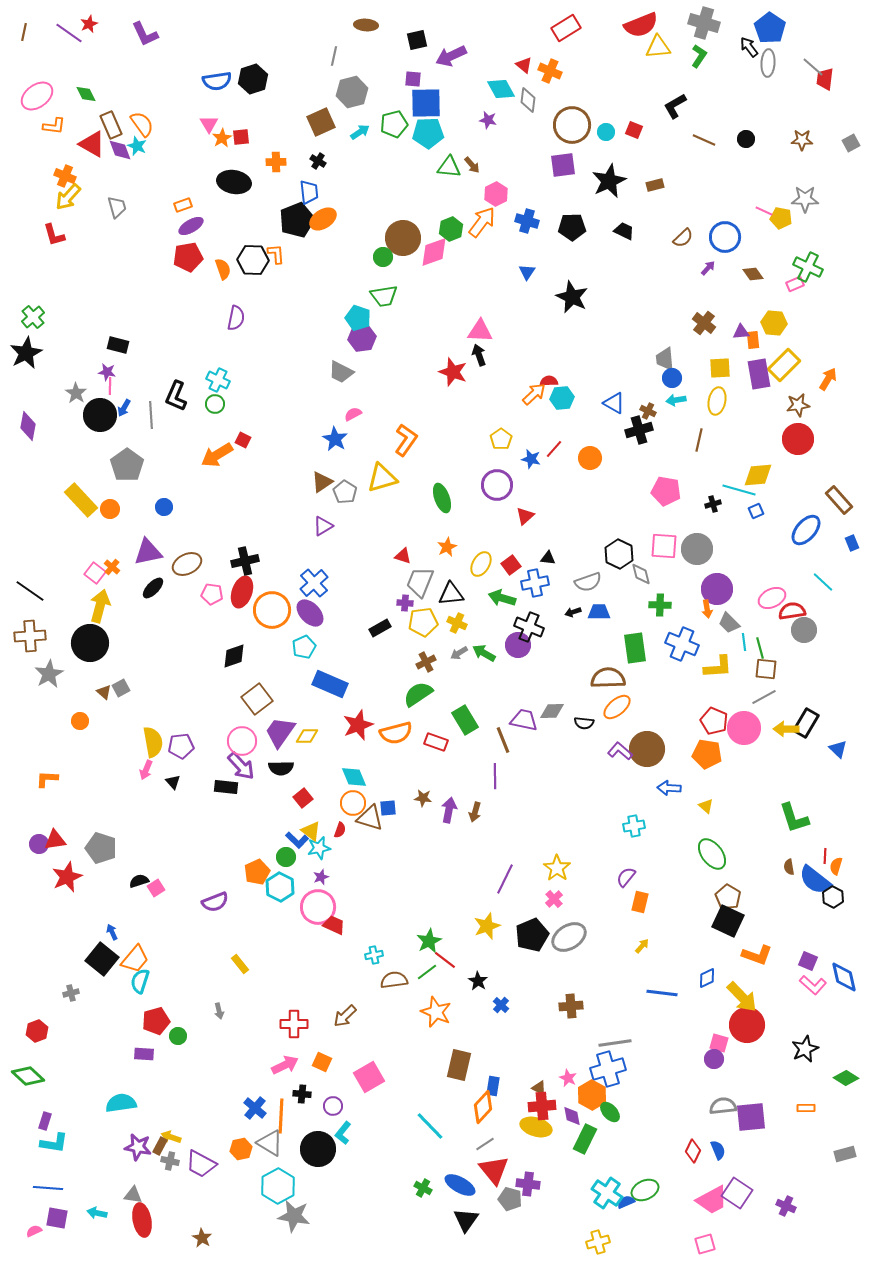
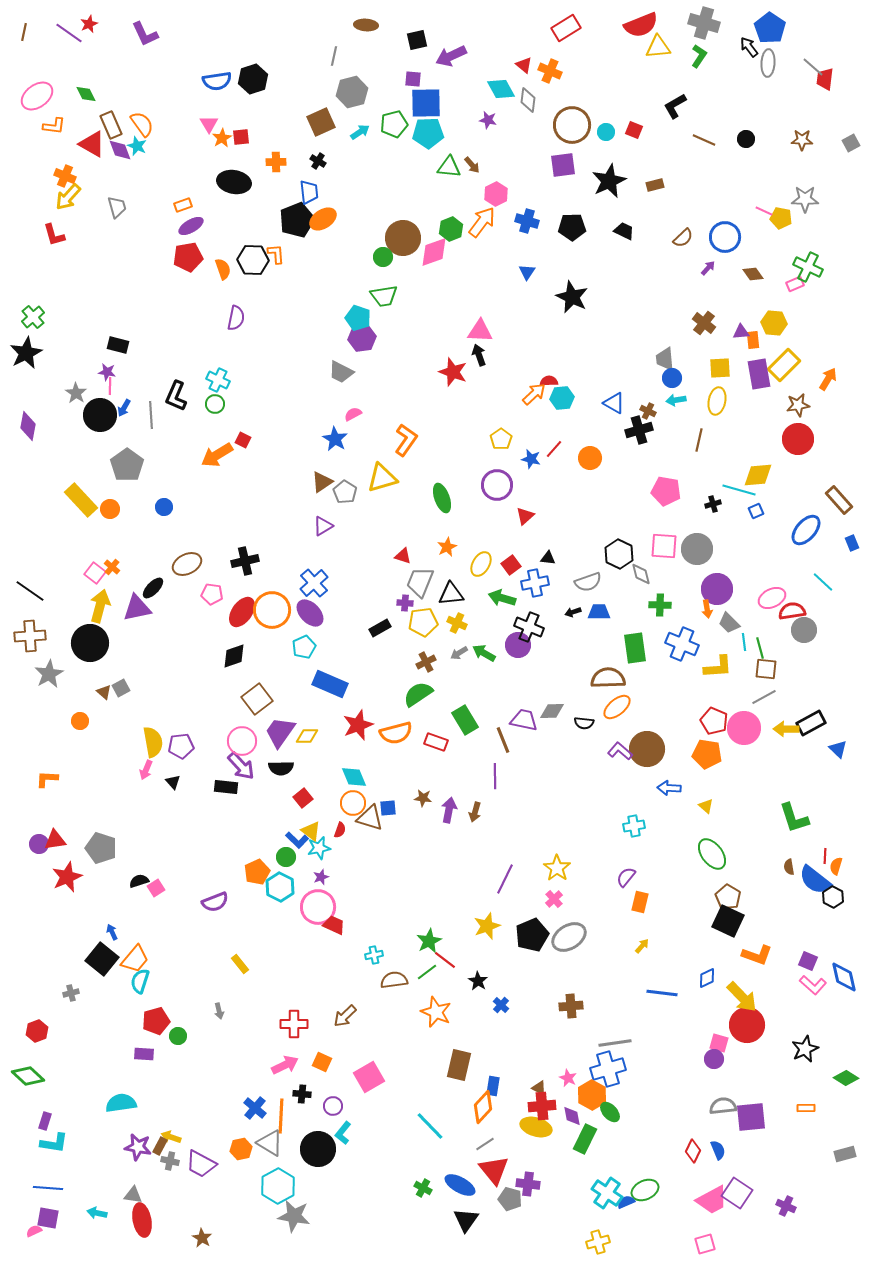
purple triangle at (148, 552): moved 11 px left, 56 px down
red ellipse at (242, 592): moved 20 px down; rotated 16 degrees clockwise
black rectangle at (806, 723): moved 5 px right; rotated 32 degrees clockwise
purple square at (57, 1218): moved 9 px left
